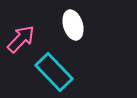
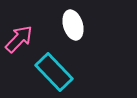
pink arrow: moved 2 px left
